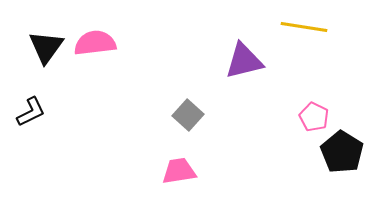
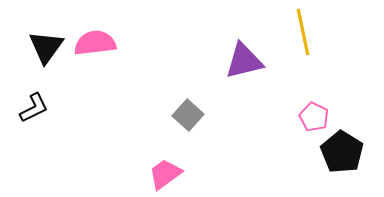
yellow line: moved 1 px left, 5 px down; rotated 69 degrees clockwise
black L-shape: moved 3 px right, 4 px up
pink trapezoid: moved 14 px left, 3 px down; rotated 27 degrees counterclockwise
